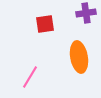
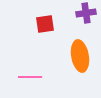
orange ellipse: moved 1 px right, 1 px up
pink line: rotated 60 degrees clockwise
